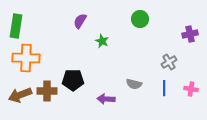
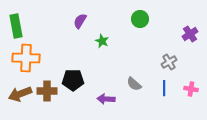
green rectangle: rotated 20 degrees counterclockwise
purple cross: rotated 21 degrees counterclockwise
gray semicircle: rotated 28 degrees clockwise
brown arrow: moved 1 px up
